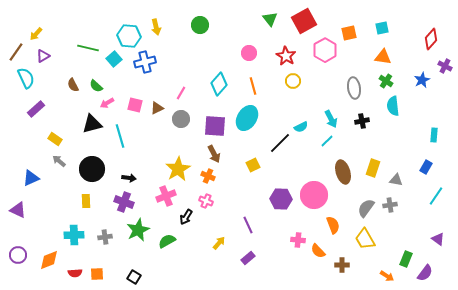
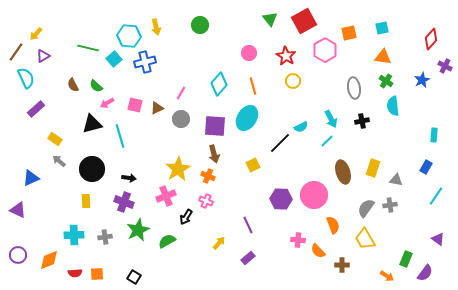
brown arrow at (214, 154): rotated 12 degrees clockwise
